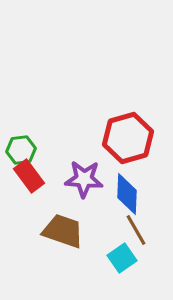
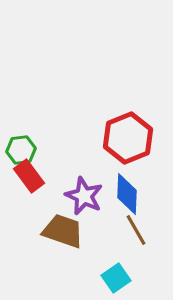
red hexagon: rotated 6 degrees counterclockwise
purple star: moved 17 px down; rotated 21 degrees clockwise
cyan square: moved 6 px left, 20 px down
